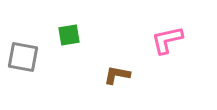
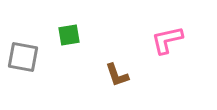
brown L-shape: rotated 120 degrees counterclockwise
